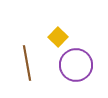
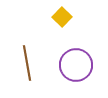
yellow square: moved 4 px right, 20 px up
